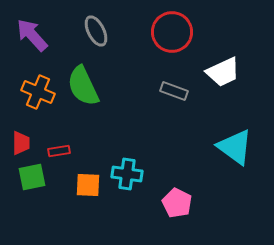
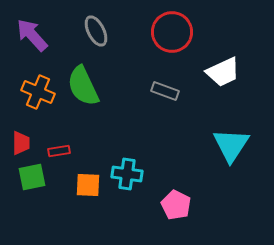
gray rectangle: moved 9 px left
cyan triangle: moved 4 px left, 2 px up; rotated 27 degrees clockwise
pink pentagon: moved 1 px left, 2 px down
